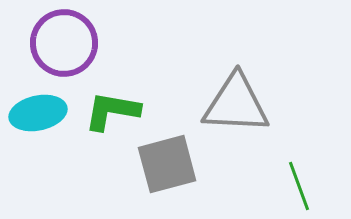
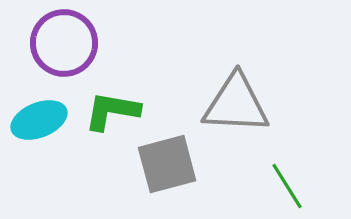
cyan ellipse: moved 1 px right, 7 px down; rotated 10 degrees counterclockwise
green line: moved 12 px left; rotated 12 degrees counterclockwise
